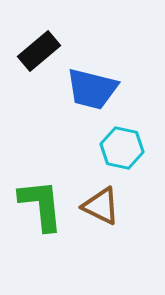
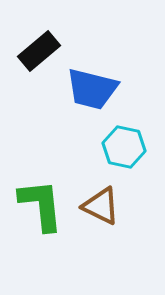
cyan hexagon: moved 2 px right, 1 px up
